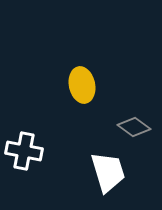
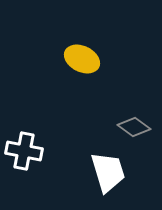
yellow ellipse: moved 26 px up; rotated 52 degrees counterclockwise
